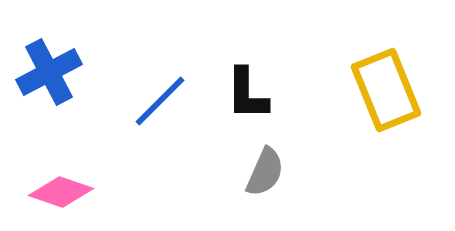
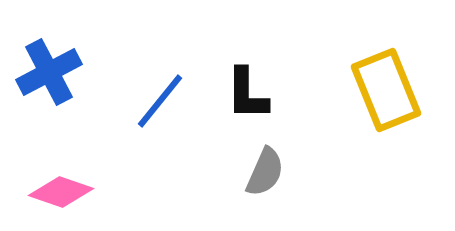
blue line: rotated 6 degrees counterclockwise
